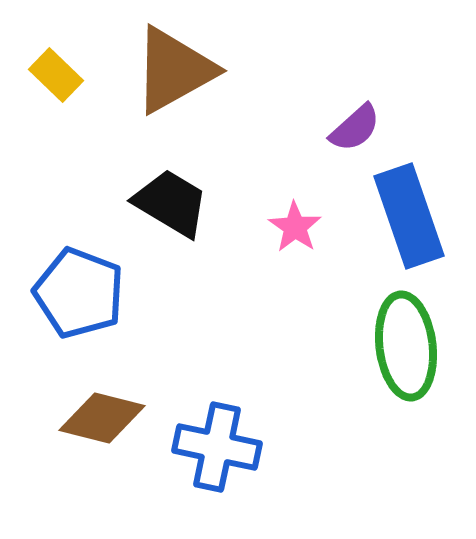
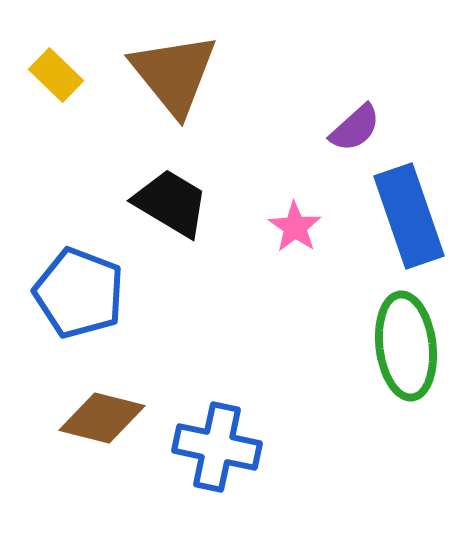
brown triangle: moved 4 px down; rotated 40 degrees counterclockwise
